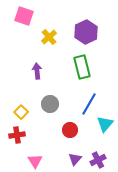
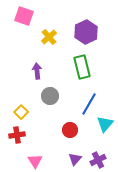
gray circle: moved 8 px up
